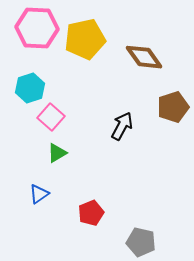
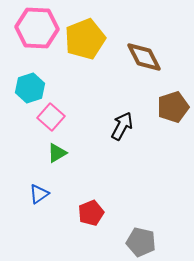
yellow pentagon: rotated 9 degrees counterclockwise
brown diamond: rotated 9 degrees clockwise
